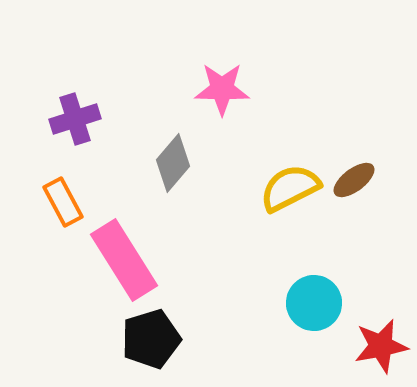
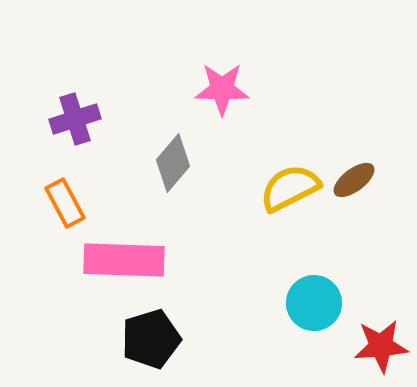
orange rectangle: moved 2 px right, 1 px down
pink rectangle: rotated 56 degrees counterclockwise
red star: rotated 6 degrees clockwise
